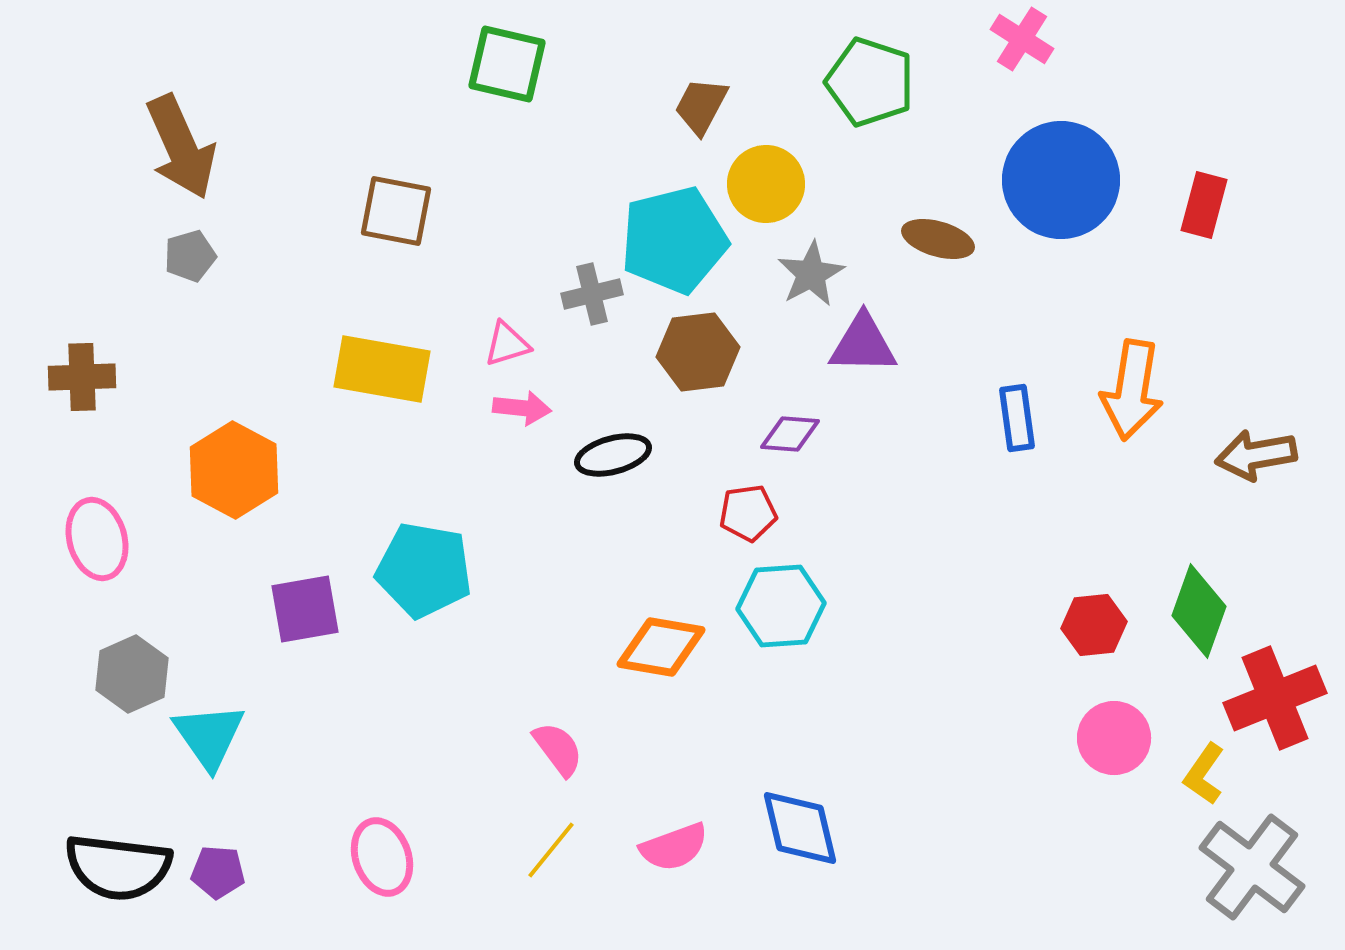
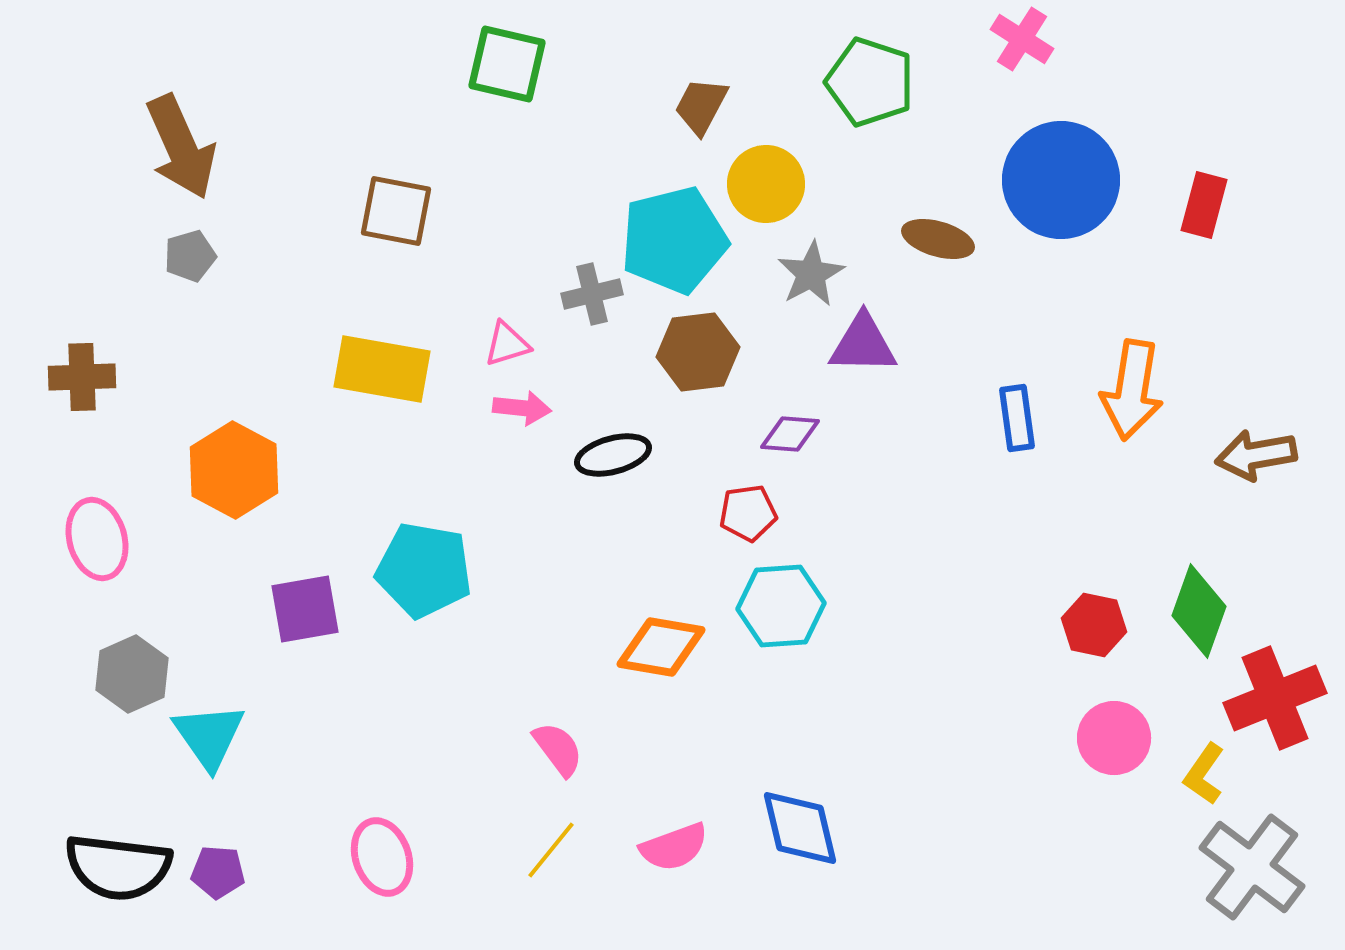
red hexagon at (1094, 625): rotated 18 degrees clockwise
